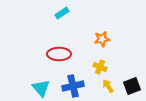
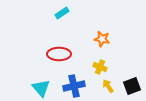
orange star: rotated 21 degrees clockwise
blue cross: moved 1 px right
